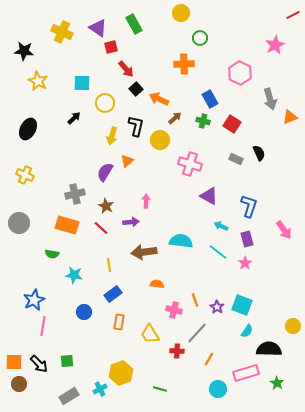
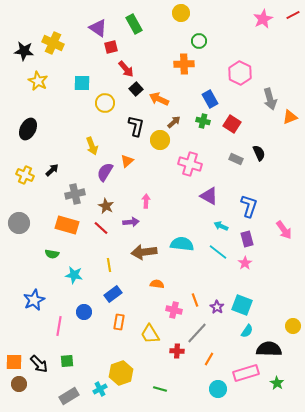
yellow cross at (62, 32): moved 9 px left, 11 px down
green circle at (200, 38): moved 1 px left, 3 px down
pink star at (275, 45): moved 12 px left, 26 px up
black arrow at (74, 118): moved 22 px left, 52 px down
brown arrow at (175, 118): moved 1 px left, 4 px down
yellow arrow at (112, 136): moved 20 px left, 10 px down; rotated 36 degrees counterclockwise
cyan semicircle at (181, 241): moved 1 px right, 3 px down
pink line at (43, 326): moved 16 px right
